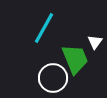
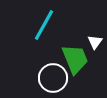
cyan line: moved 3 px up
